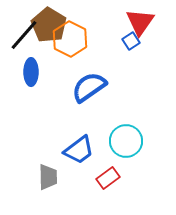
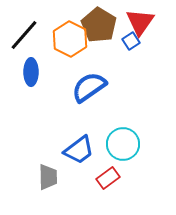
brown pentagon: moved 50 px right
cyan circle: moved 3 px left, 3 px down
